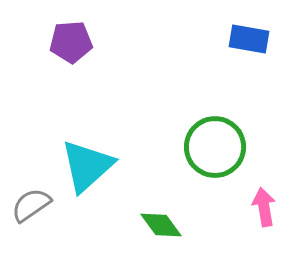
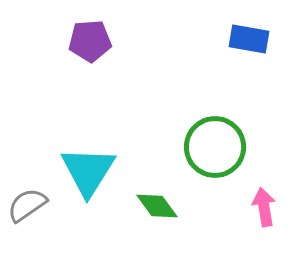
purple pentagon: moved 19 px right, 1 px up
cyan triangle: moved 1 px right, 5 px down; rotated 16 degrees counterclockwise
gray semicircle: moved 4 px left
green diamond: moved 4 px left, 19 px up
